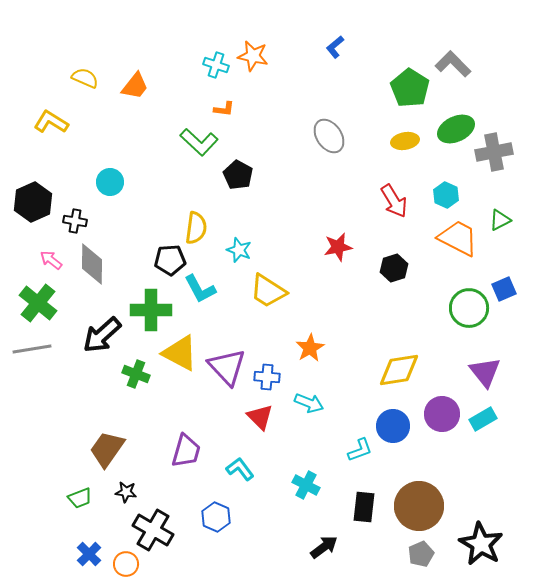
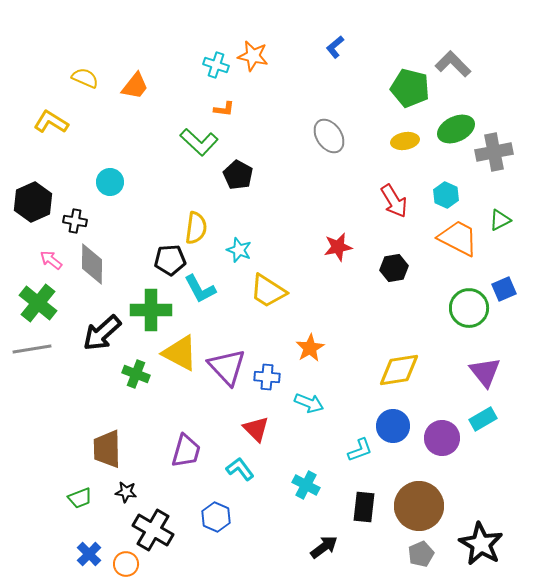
green pentagon at (410, 88): rotated 18 degrees counterclockwise
black hexagon at (394, 268): rotated 8 degrees clockwise
black arrow at (102, 335): moved 2 px up
purple circle at (442, 414): moved 24 px down
red triangle at (260, 417): moved 4 px left, 12 px down
brown trapezoid at (107, 449): rotated 36 degrees counterclockwise
